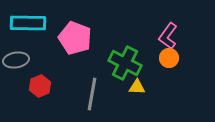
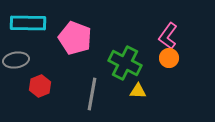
yellow triangle: moved 1 px right, 4 px down
